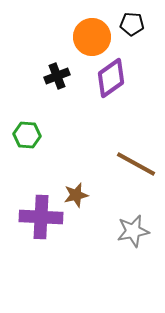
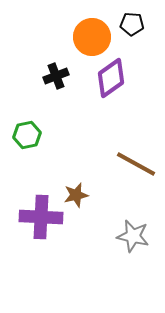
black cross: moved 1 px left
green hexagon: rotated 16 degrees counterclockwise
gray star: moved 5 px down; rotated 24 degrees clockwise
